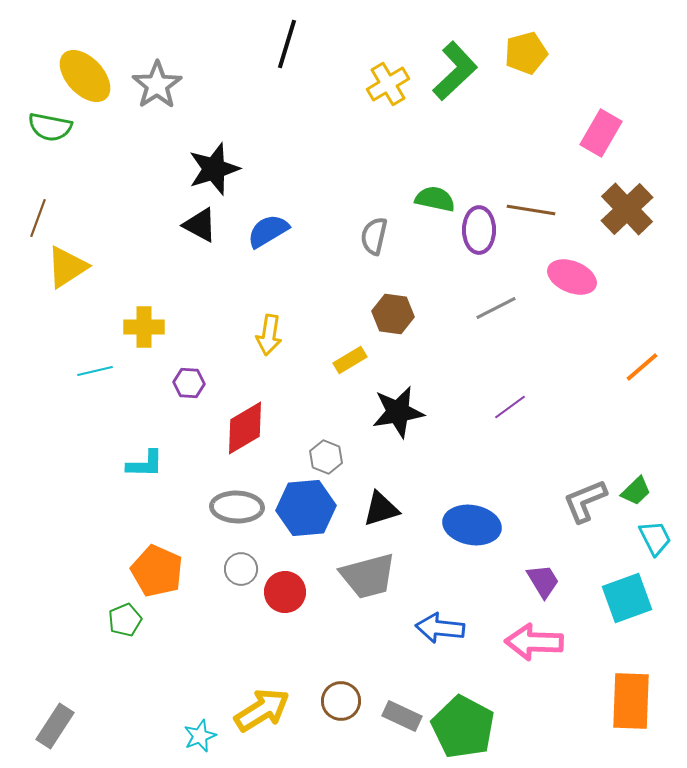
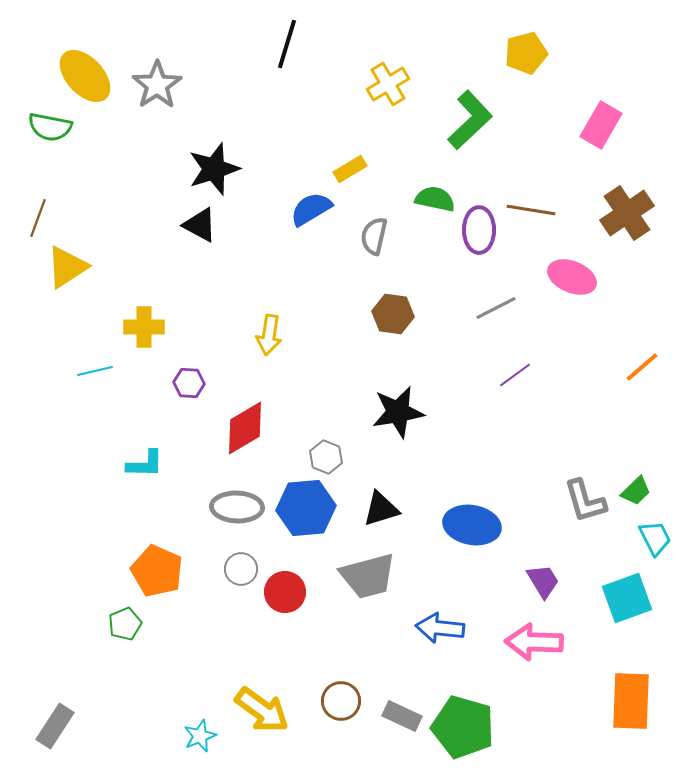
green L-shape at (455, 71): moved 15 px right, 49 px down
pink rectangle at (601, 133): moved 8 px up
brown cross at (627, 209): moved 4 px down; rotated 10 degrees clockwise
blue semicircle at (268, 231): moved 43 px right, 22 px up
yellow rectangle at (350, 360): moved 191 px up
purple line at (510, 407): moved 5 px right, 32 px up
gray L-shape at (585, 501): rotated 84 degrees counterclockwise
green pentagon at (125, 620): moved 4 px down
yellow arrow at (262, 710): rotated 68 degrees clockwise
green pentagon at (463, 727): rotated 12 degrees counterclockwise
